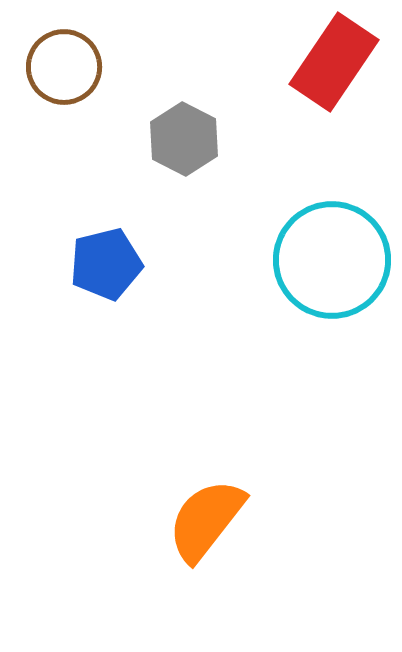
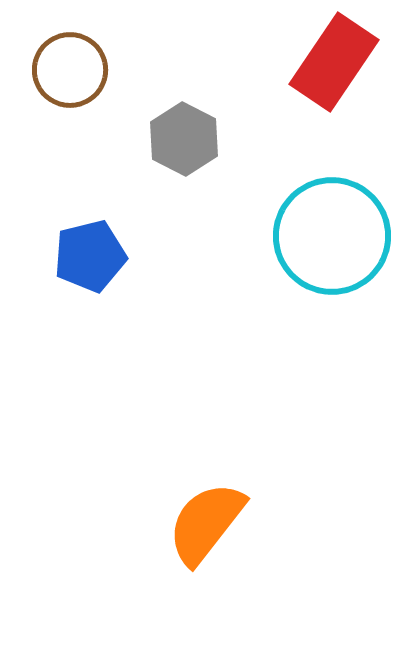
brown circle: moved 6 px right, 3 px down
cyan circle: moved 24 px up
blue pentagon: moved 16 px left, 8 px up
orange semicircle: moved 3 px down
